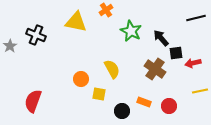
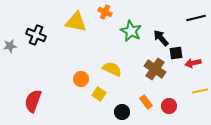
orange cross: moved 1 px left, 2 px down; rotated 32 degrees counterclockwise
gray star: rotated 24 degrees clockwise
yellow semicircle: rotated 36 degrees counterclockwise
yellow square: rotated 24 degrees clockwise
orange rectangle: moved 2 px right; rotated 32 degrees clockwise
black circle: moved 1 px down
